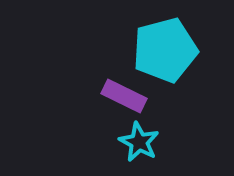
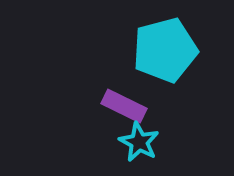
purple rectangle: moved 10 px down
